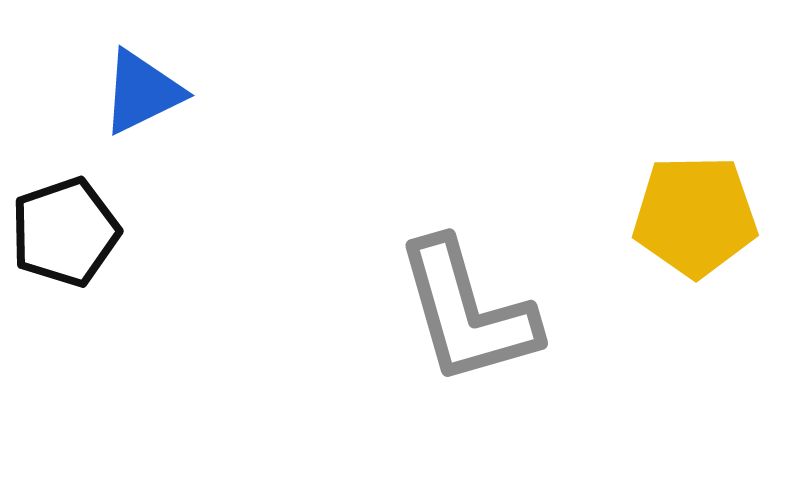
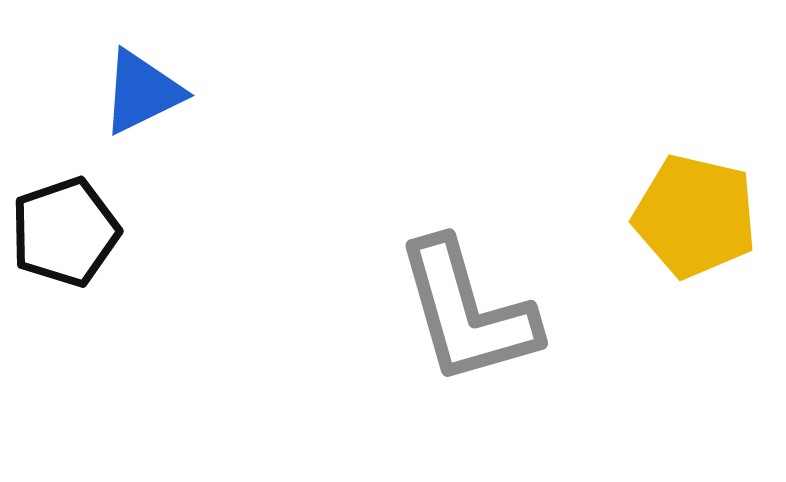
yellow pentagon: rotated 14 degrees clockwise
